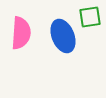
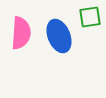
blue ellipse: moved 4 px left
